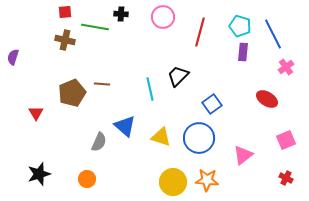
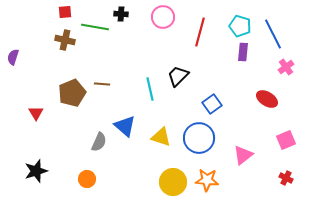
black star: moved 3 px left, 3 px up
